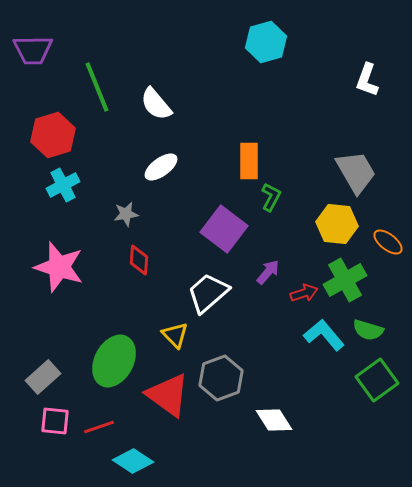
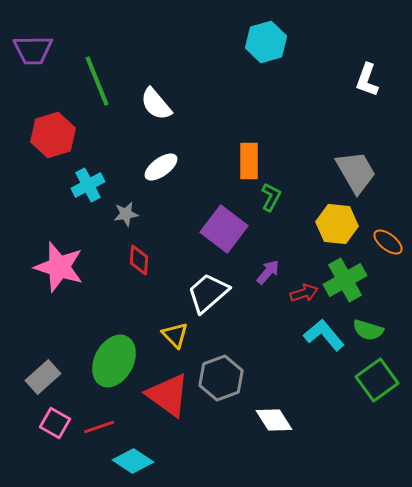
green line: moved 6 px up
cyan cross: moved 25 px right
pink square: moved 2 px down; rotated 24 degrees clockwise
